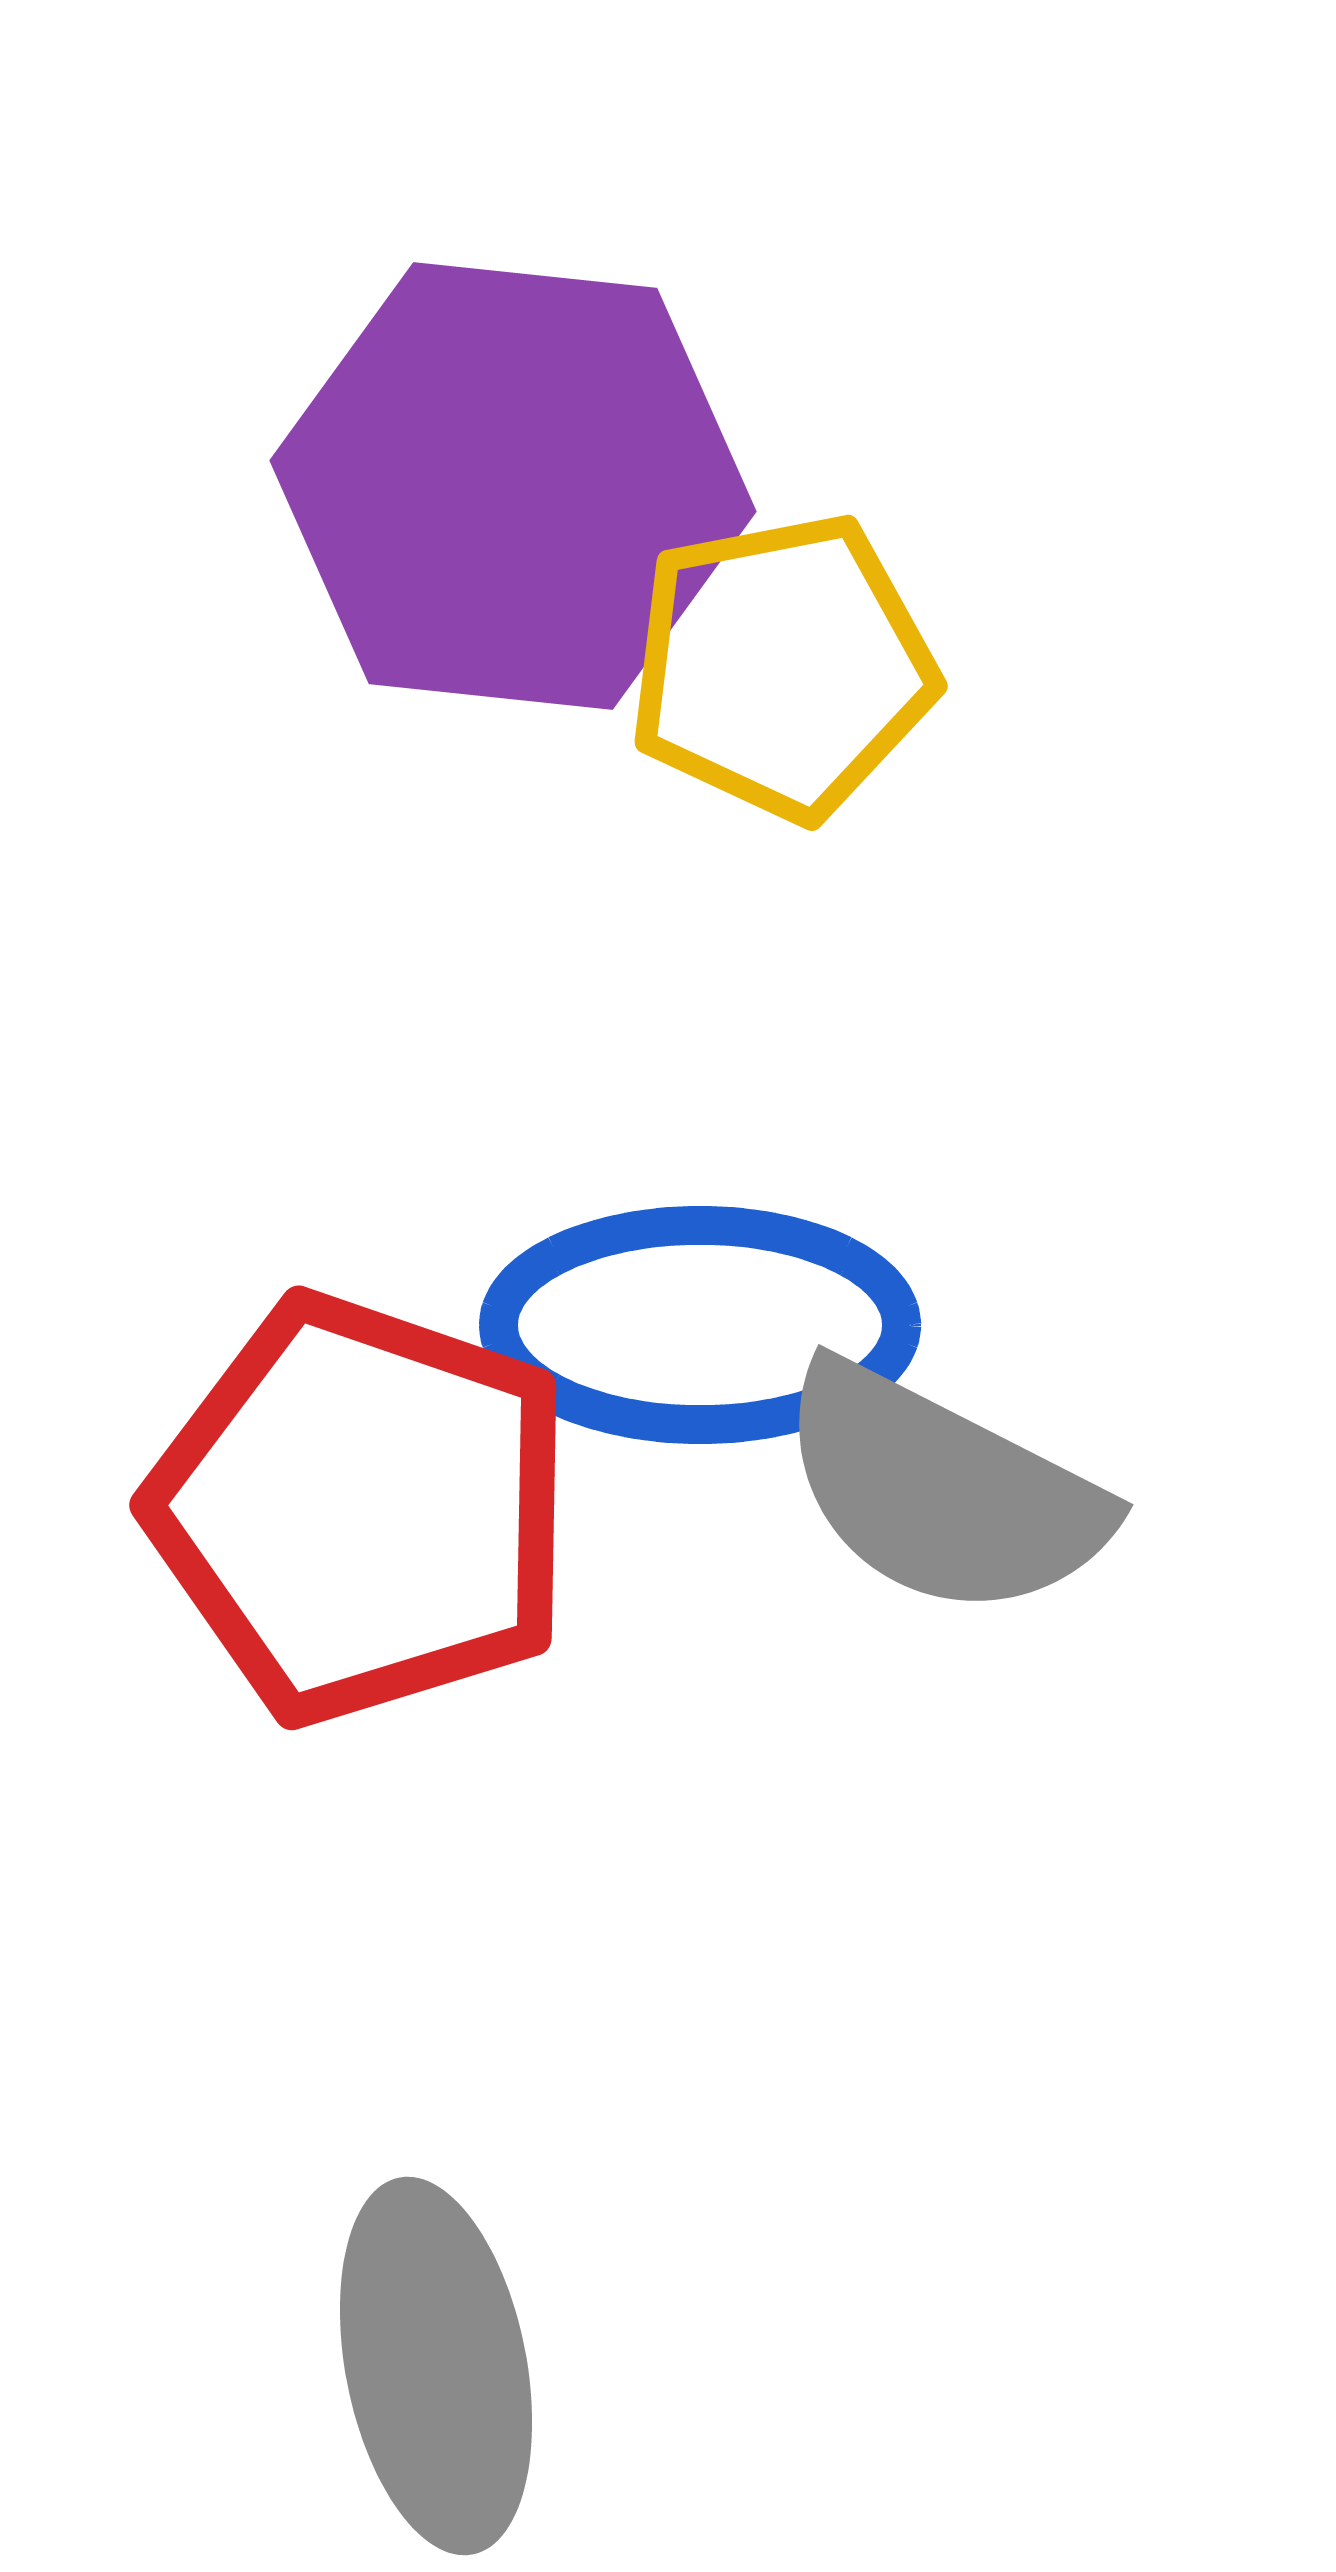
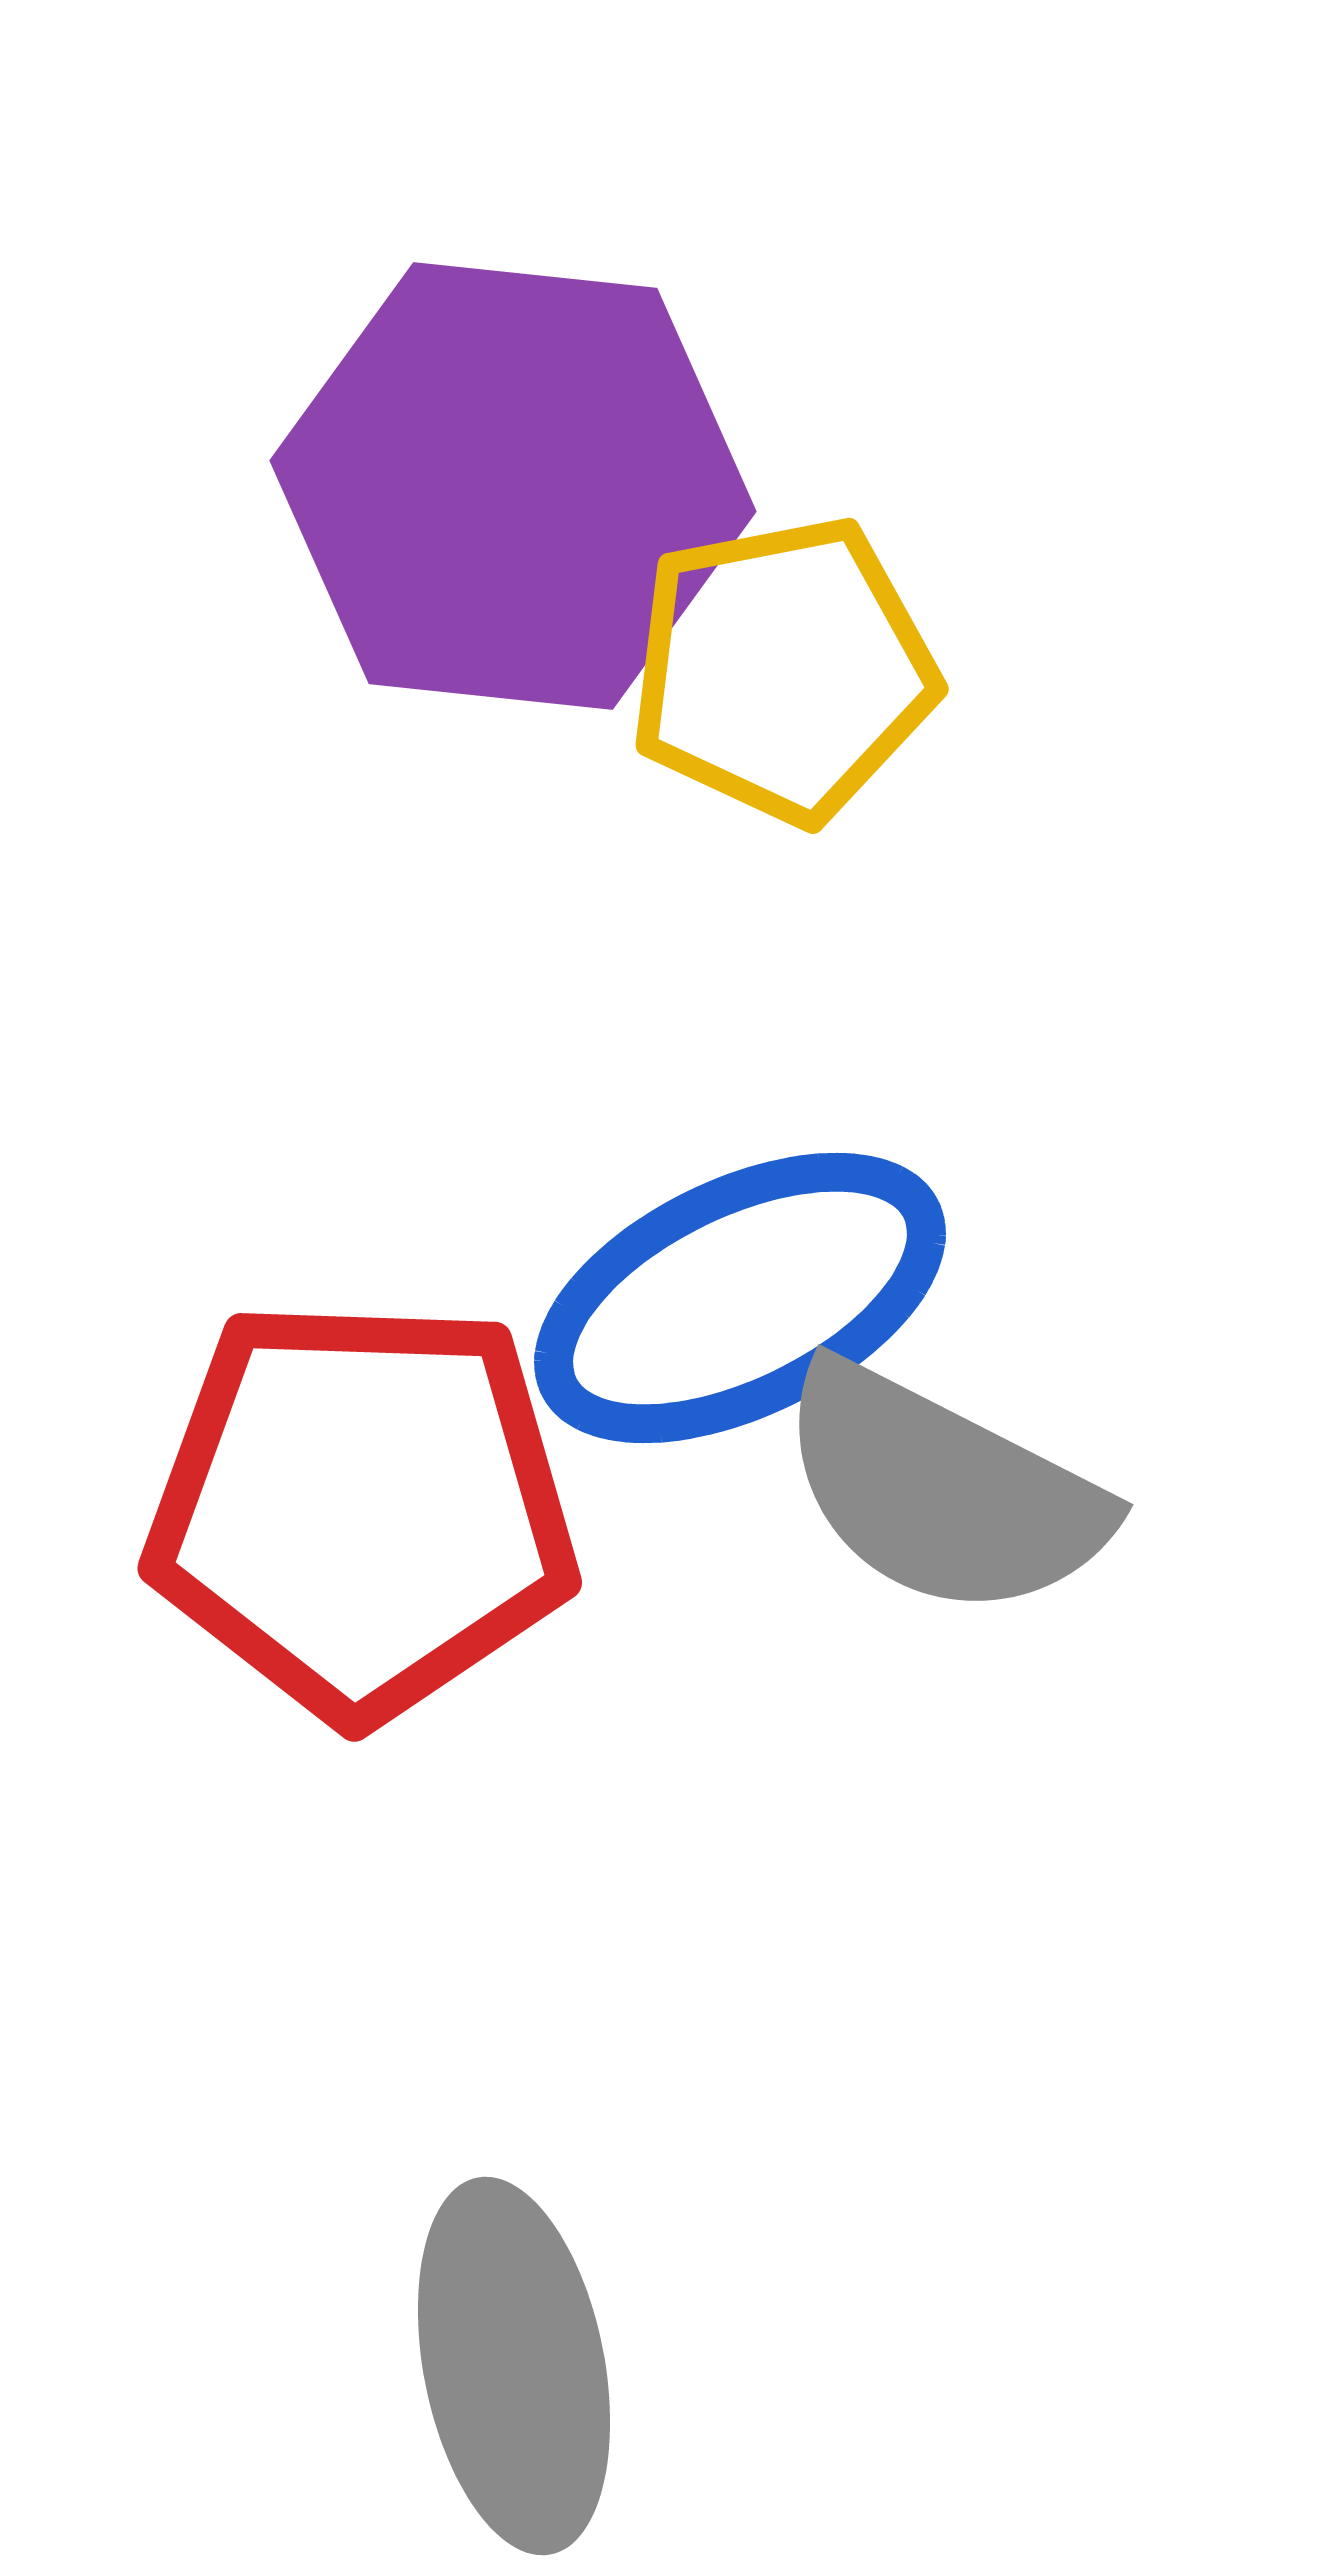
yellow pentagon: moved 1 px right, 3 px down
blue ellipse: moved 40 px right, 27 px up; rotated 26 degrees counterclockwise
red pentagon: rotated 17 degrees counterclockwise
gray ellipse: moved 78 px right
